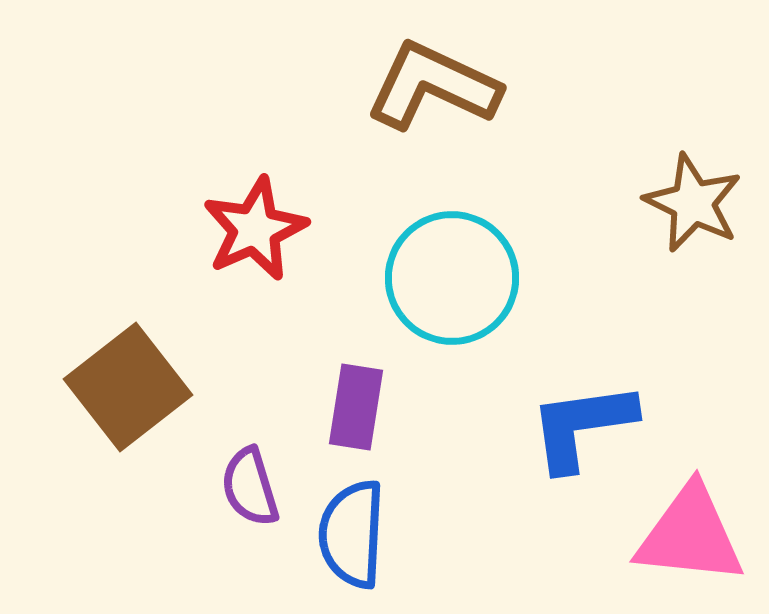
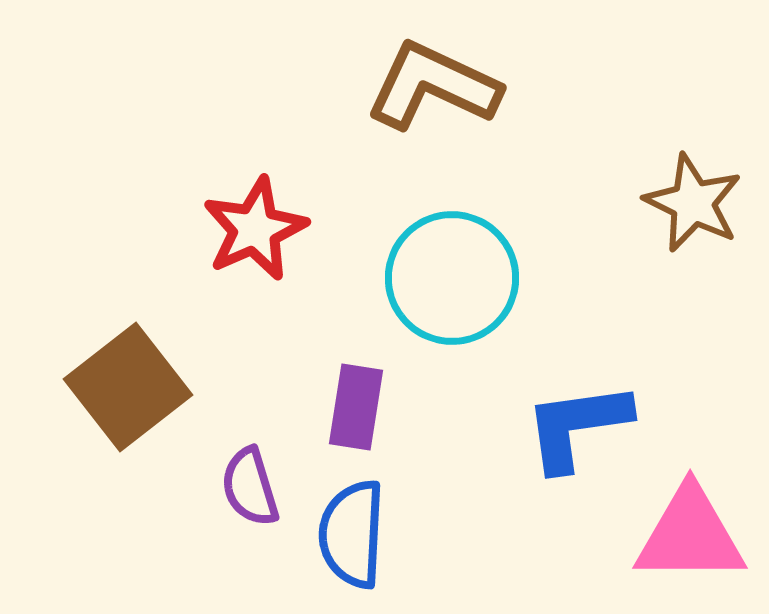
blue L-shape: moved 5 px left
pink triangle: rotated 6 degrees counterclockwise
